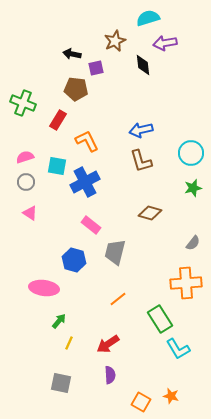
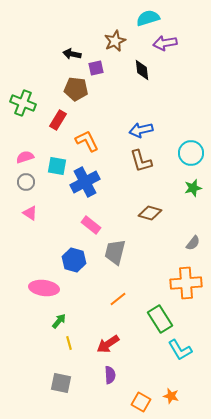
black diamond: moved 1 px left, 5 px down
yellow line: rotated 40 degrees counterclockwise
cyan L-shape: moved 2 px right, 1 px down
